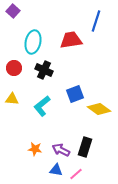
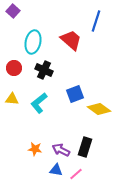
red trapezoid: rotated 50 degrees clockwise
cyan L-shape: moved 3 px left, 3 px up
